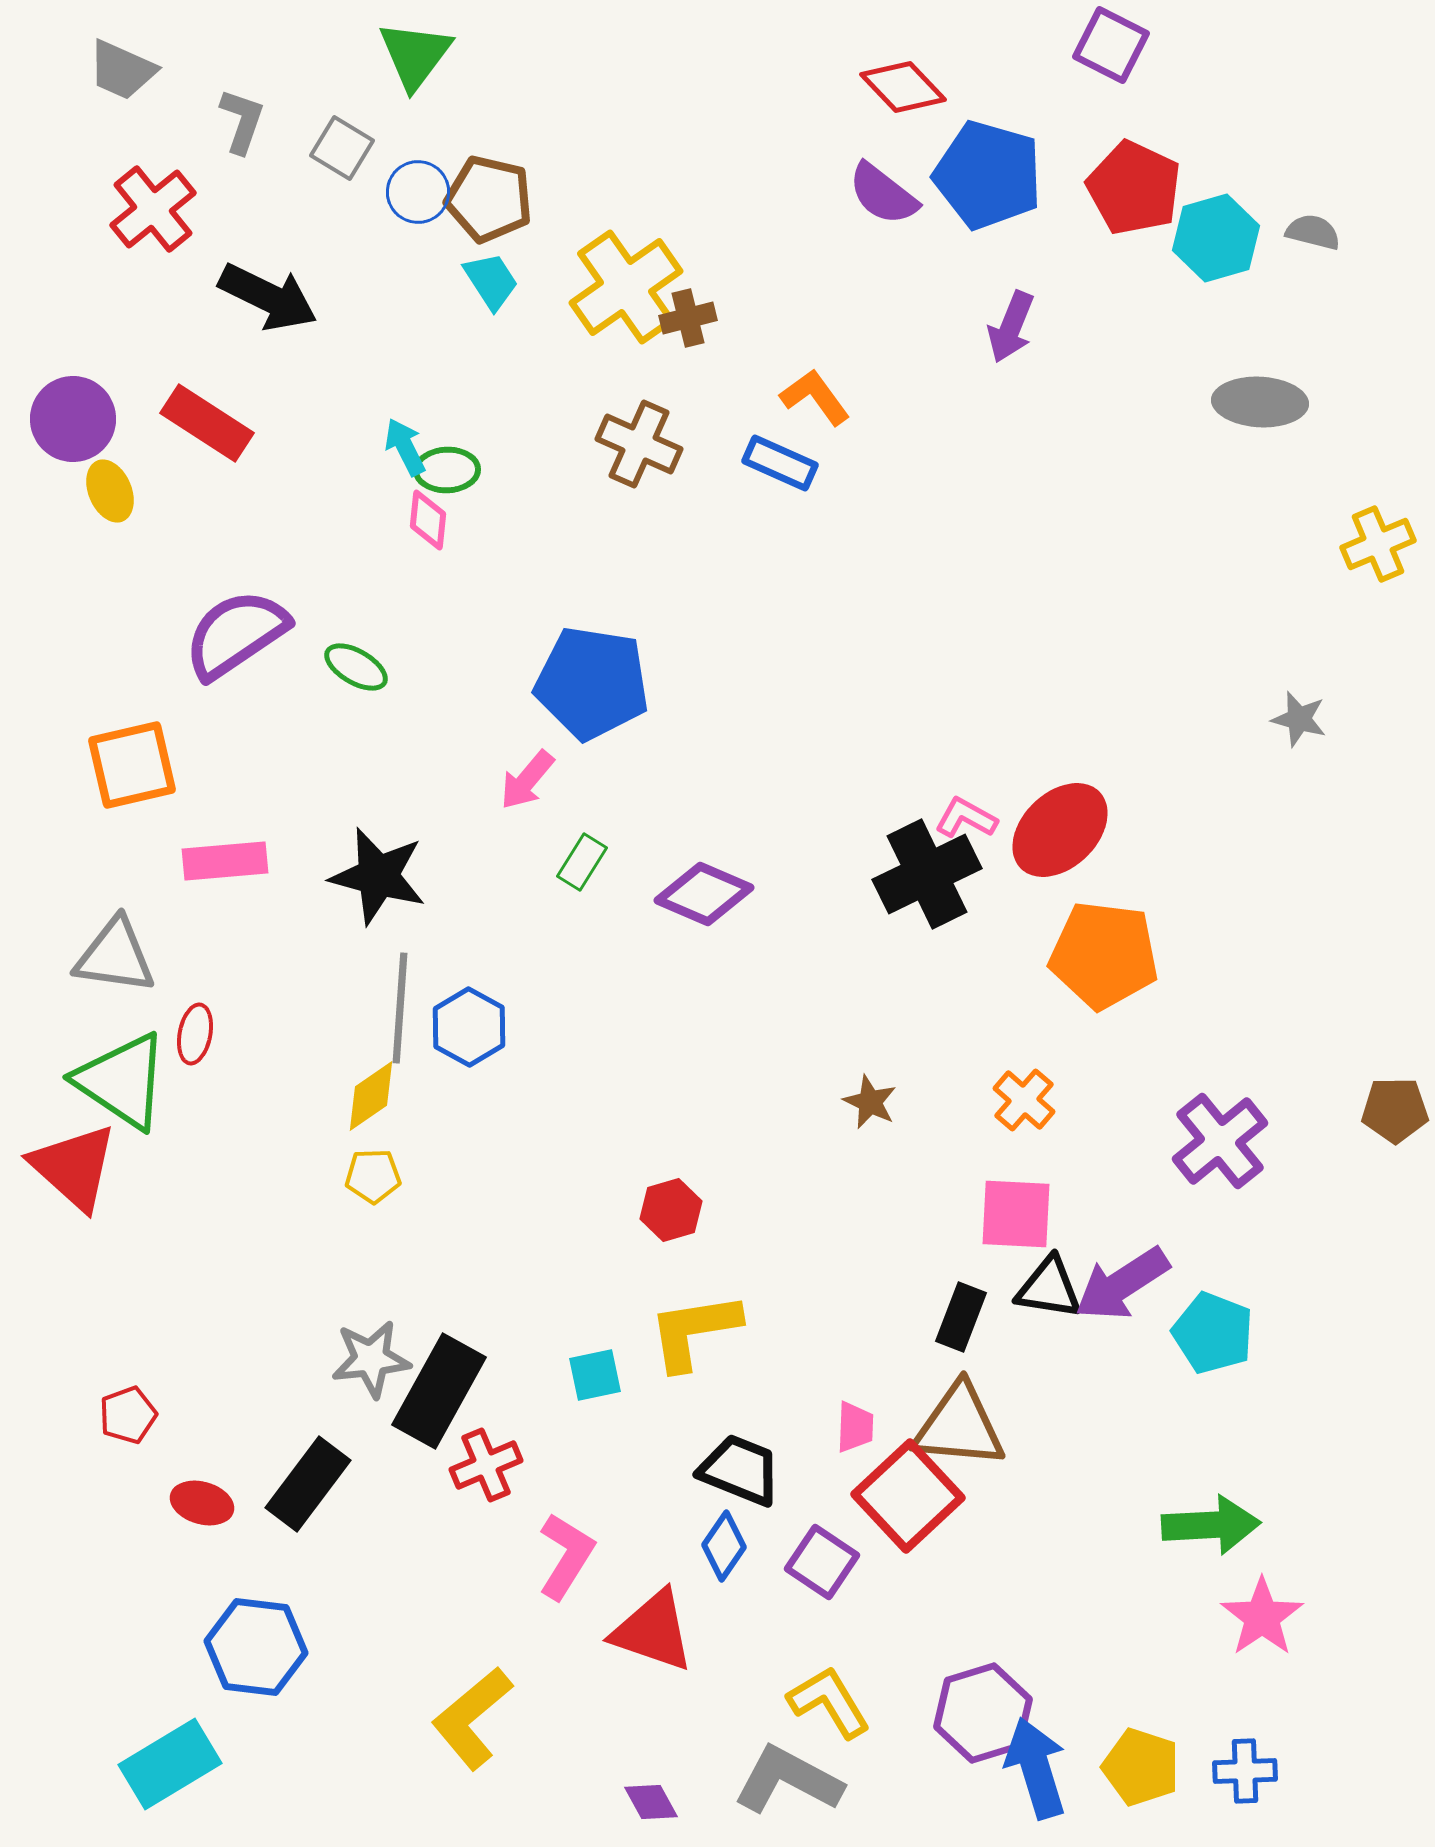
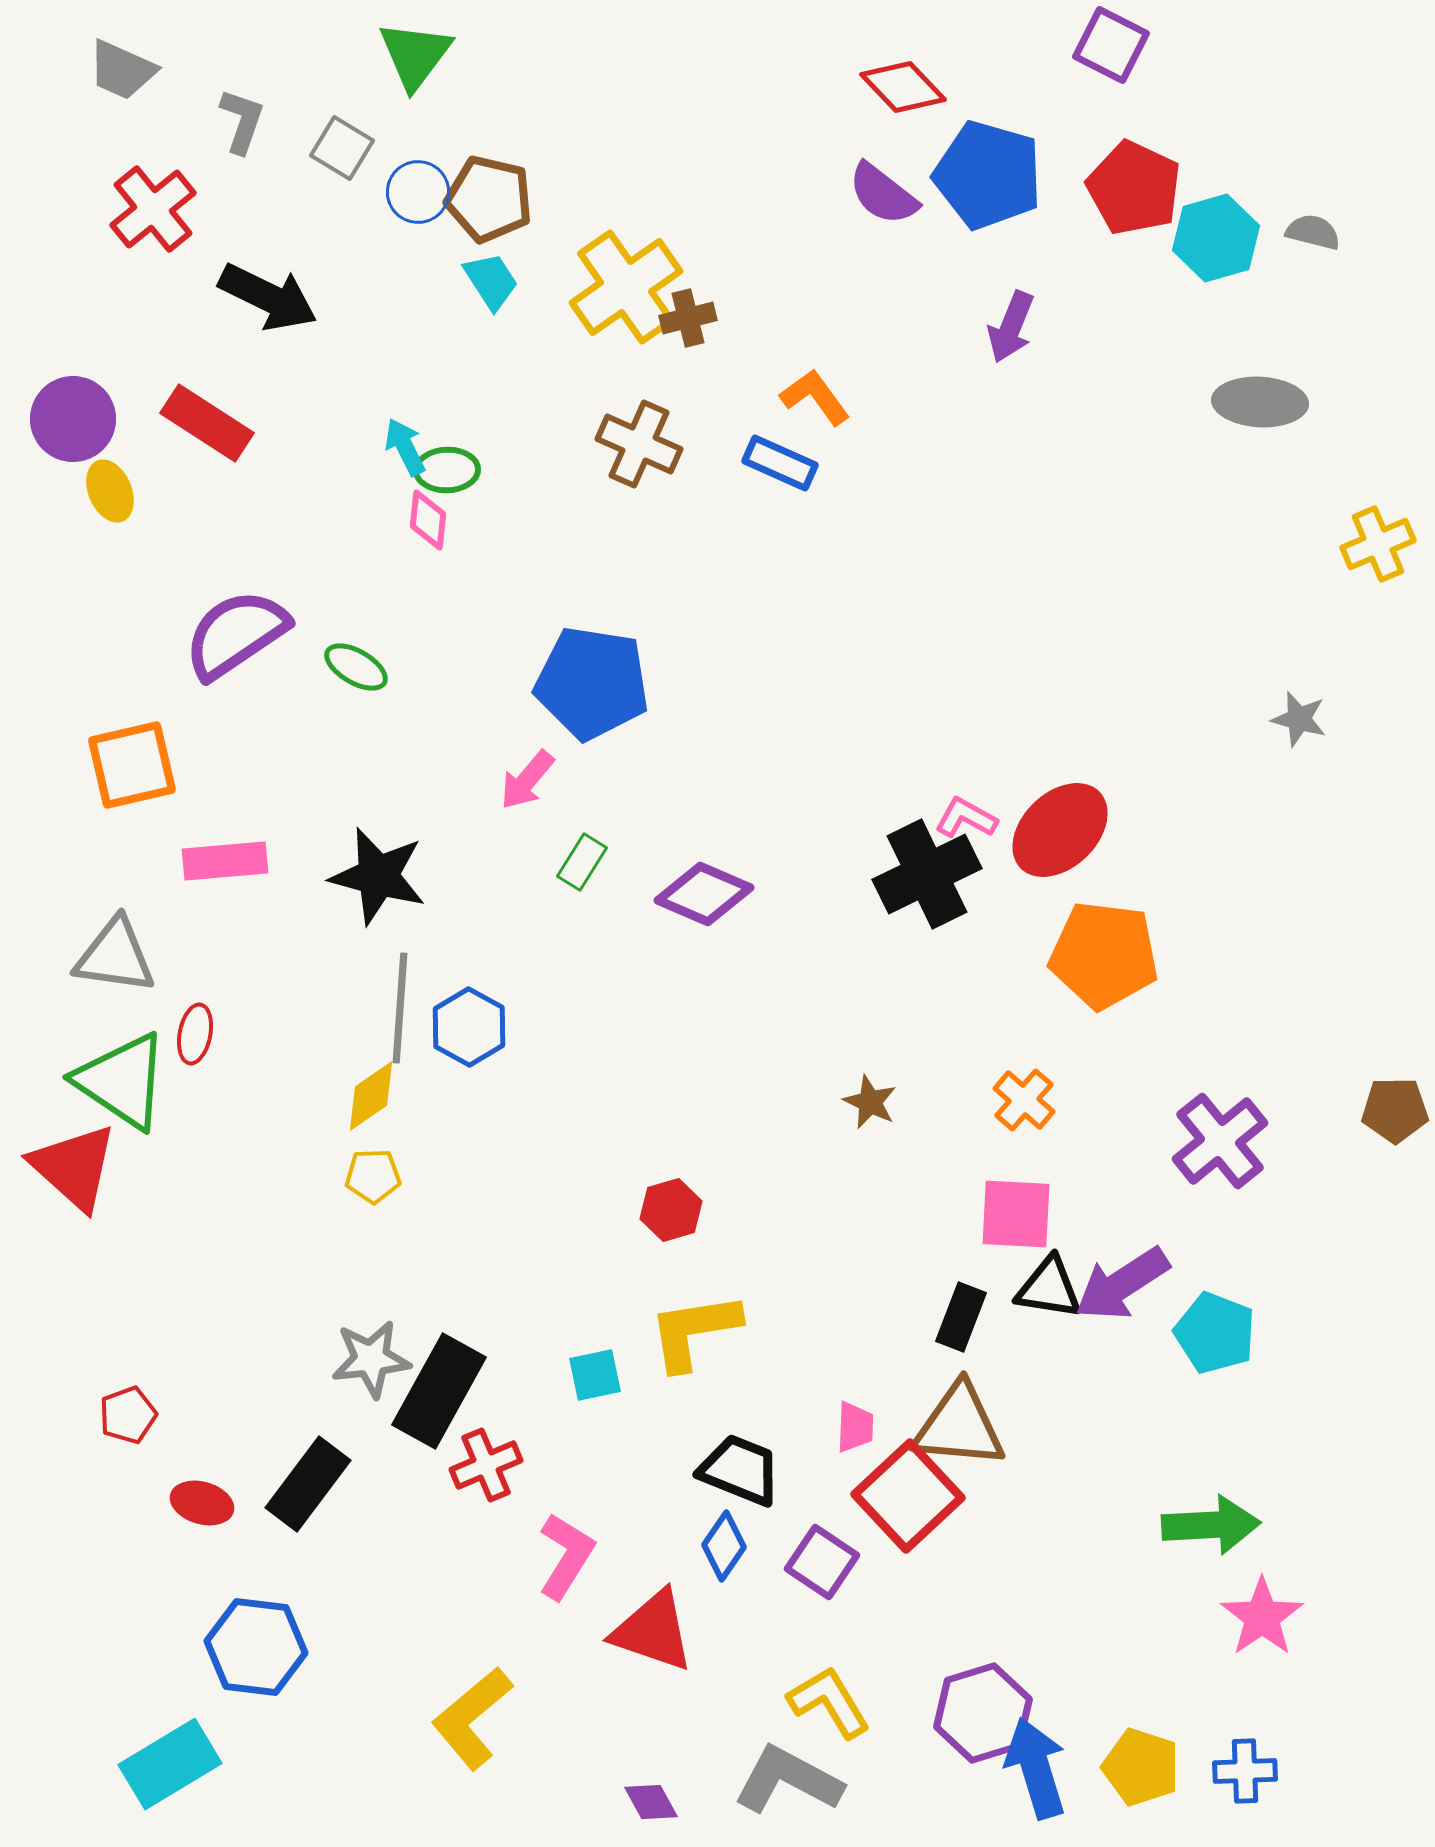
cyan pentagon at (1213, 1333): moved 2 px right
